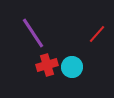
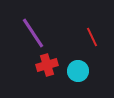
red line: moved 5 px left, 3 px down; rotated 66 degrees counterclockwise
cyan circle: moved 6 px right, 4 px down
